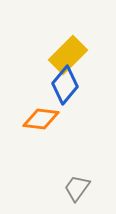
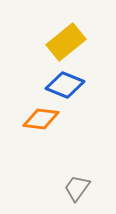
yellow rectangle: moved 2 px left, 13 px up; rotated 6 degrees clockwise
blue diamond: rotated 72 degrees clockwise
